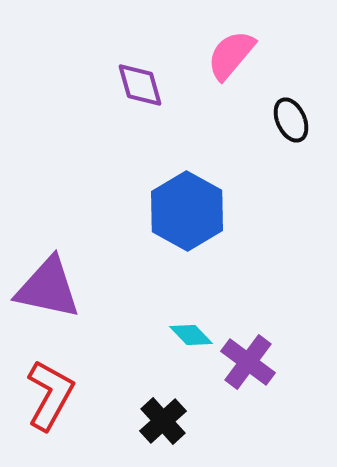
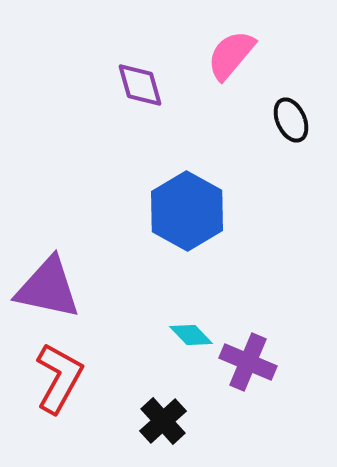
purple cross: rotated 14 degrees counterclockwise
red L-shape: moved 9 px right, 17 px up
